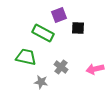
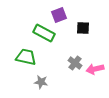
black square: moved 5 px right
green rectangle: moved 1 px right
gray cross: moved 14 px right, 4 px up
